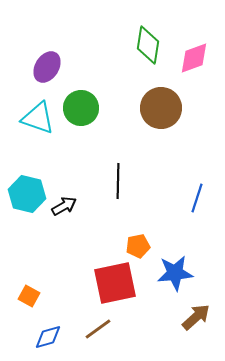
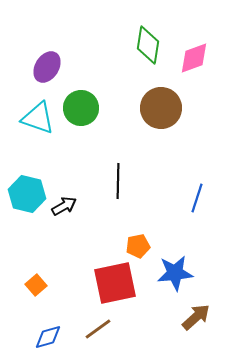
orange square: moved 7 px right, 11 px up; rotated 20 degrees clockwise
